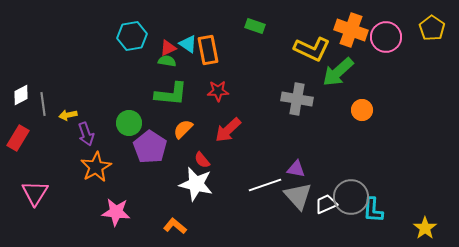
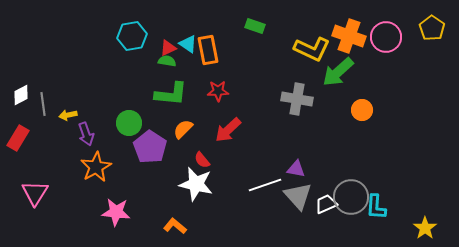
orange cross: moved 2 px left, 6 px down
cyan L-shape: moved 3 px right, 3 px up
